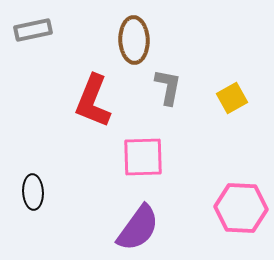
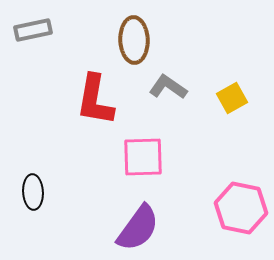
gray L-shape: rotated 66 degrees counterclockwise
red L-shape: moved 2 px right, 1 px up; rotated 12 degrees counterclockwise
pink hexagon: rotated 9 degrees clockwise
